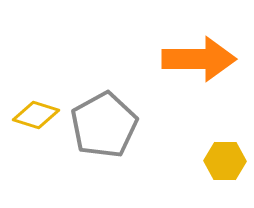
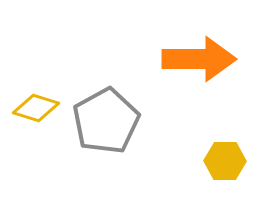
yellow diamond: moved 7 px up
gray pentagon: moved 2 px right, 4 px up
